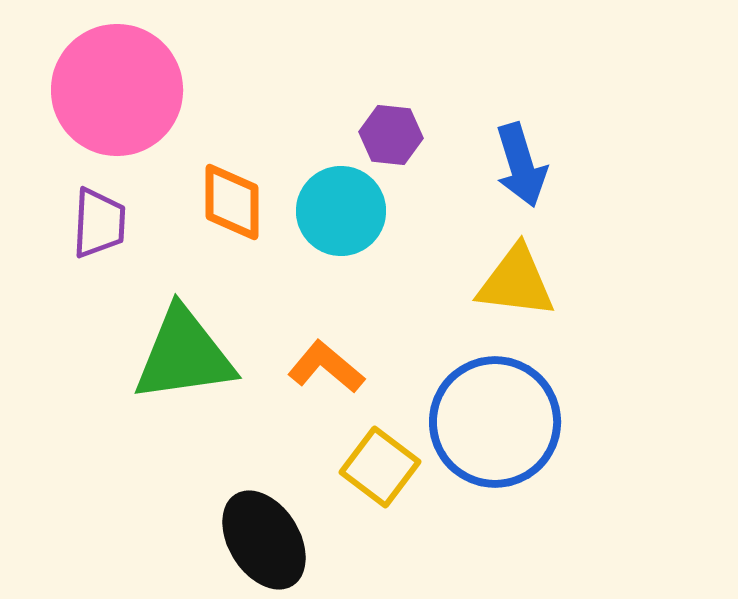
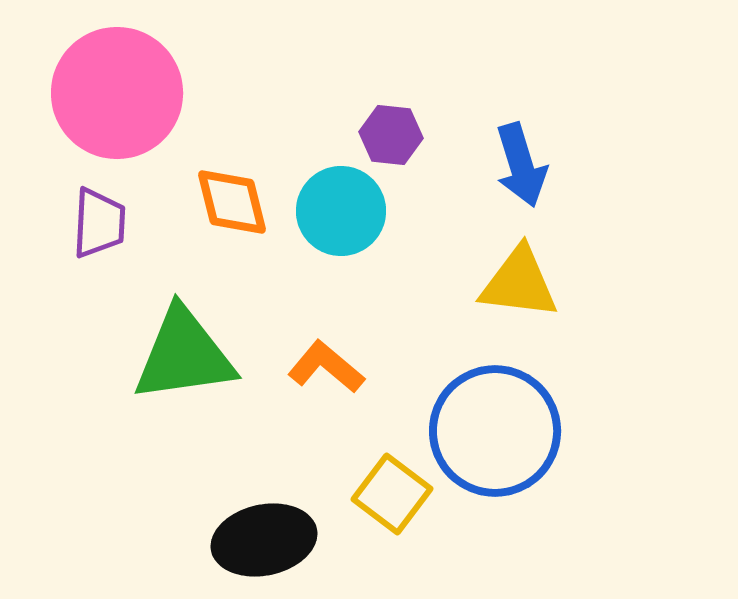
pink circle: moved 3 px down
orange diamond: rotated 14 degrees counterclockwise
yellow triangle: moved 3 px right, 1 px down
blue circle: moved 9 px down
yellow square: moved 12 px right, 27 px down
black ellipse: rotated 70 degrees counterclockwise
